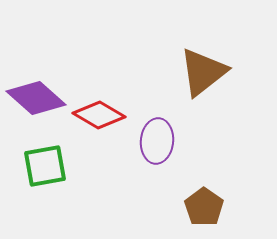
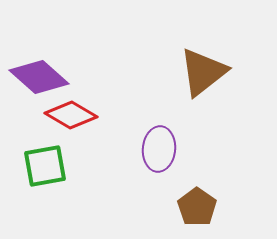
purple diamond: moved 3 px right, 21 px up
red diamond: moved 28 px left
purple ellipse: moved 2 px right, 8 px down
brown pentagon: moved 7 px left
